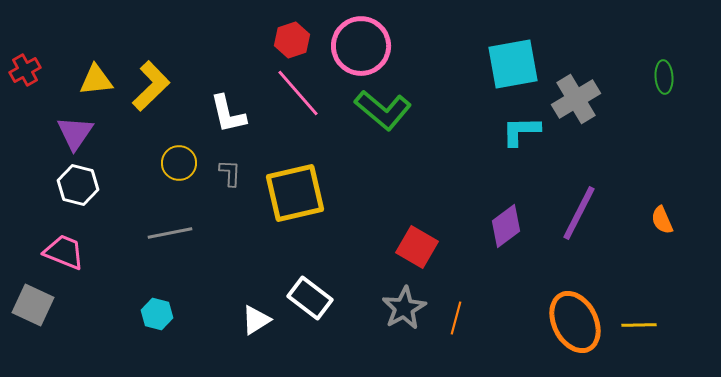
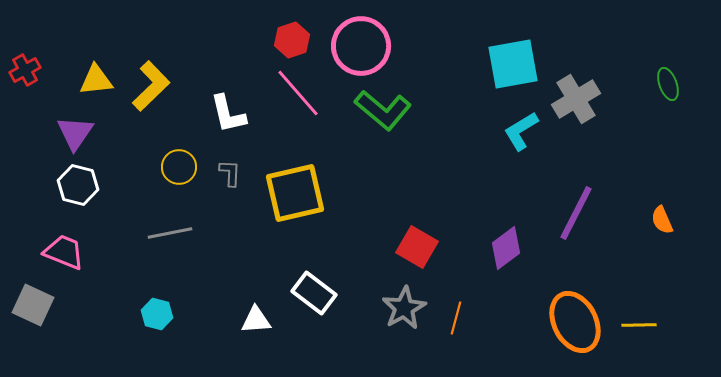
green ellipse: moved 4 px right, 7 px down; rotated 16 degrees counterclockwise
cyan L-shape: rotated 30 degrees counterclockwise
yellow circle: moved 4 px down
purple line: moved 3 px left
purple diamond: moved 22 px down
white rectangle: moved 4 px right, 5 px up
white triangle: rotated 28 degrees clockwise
